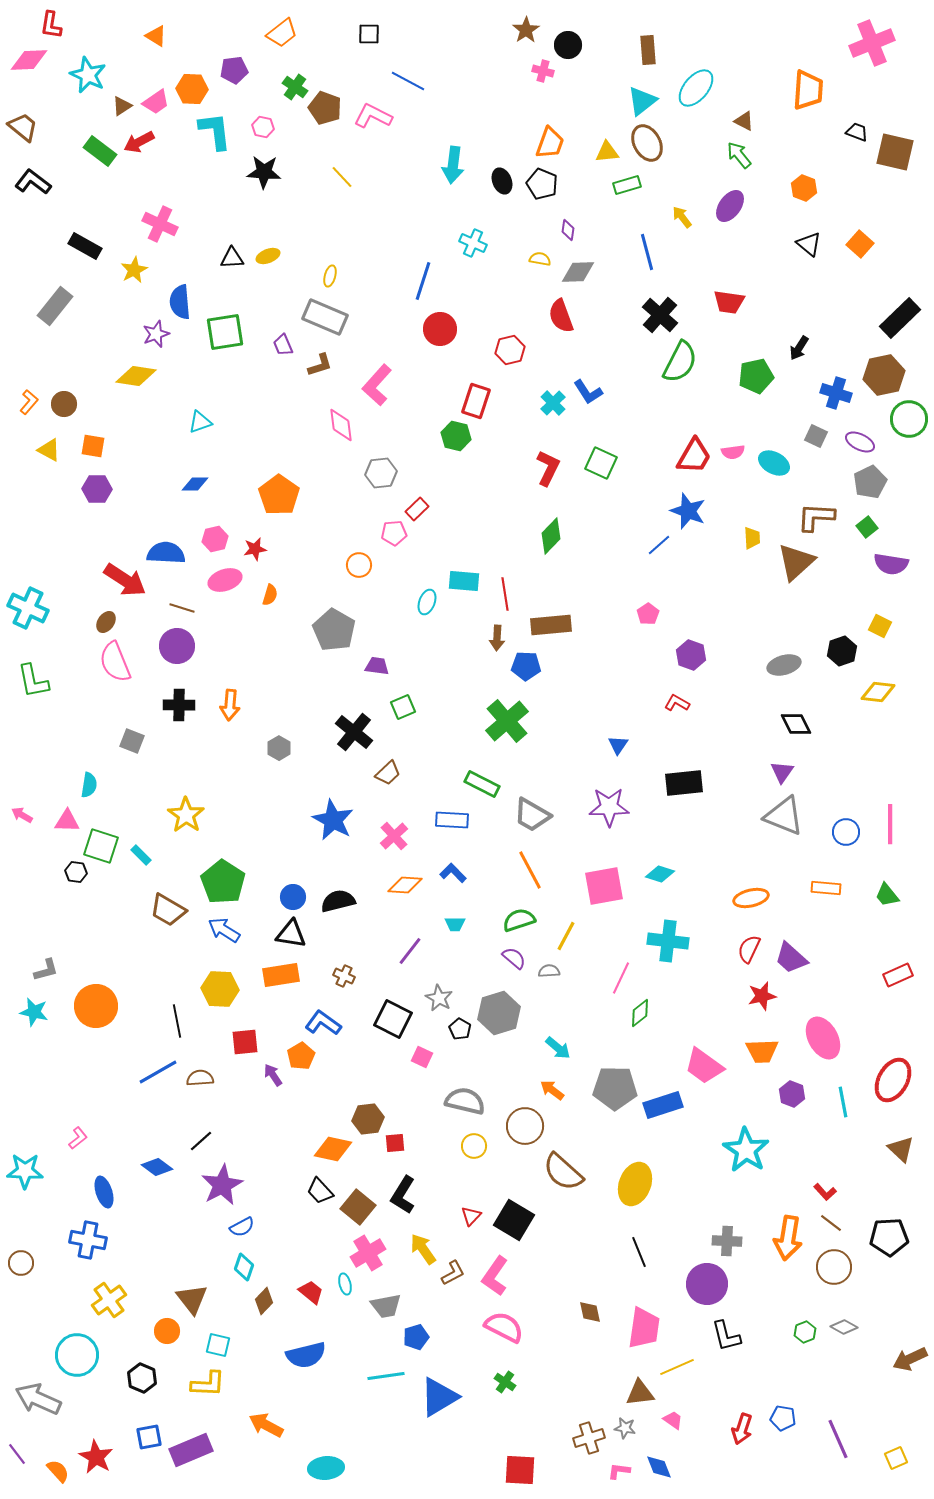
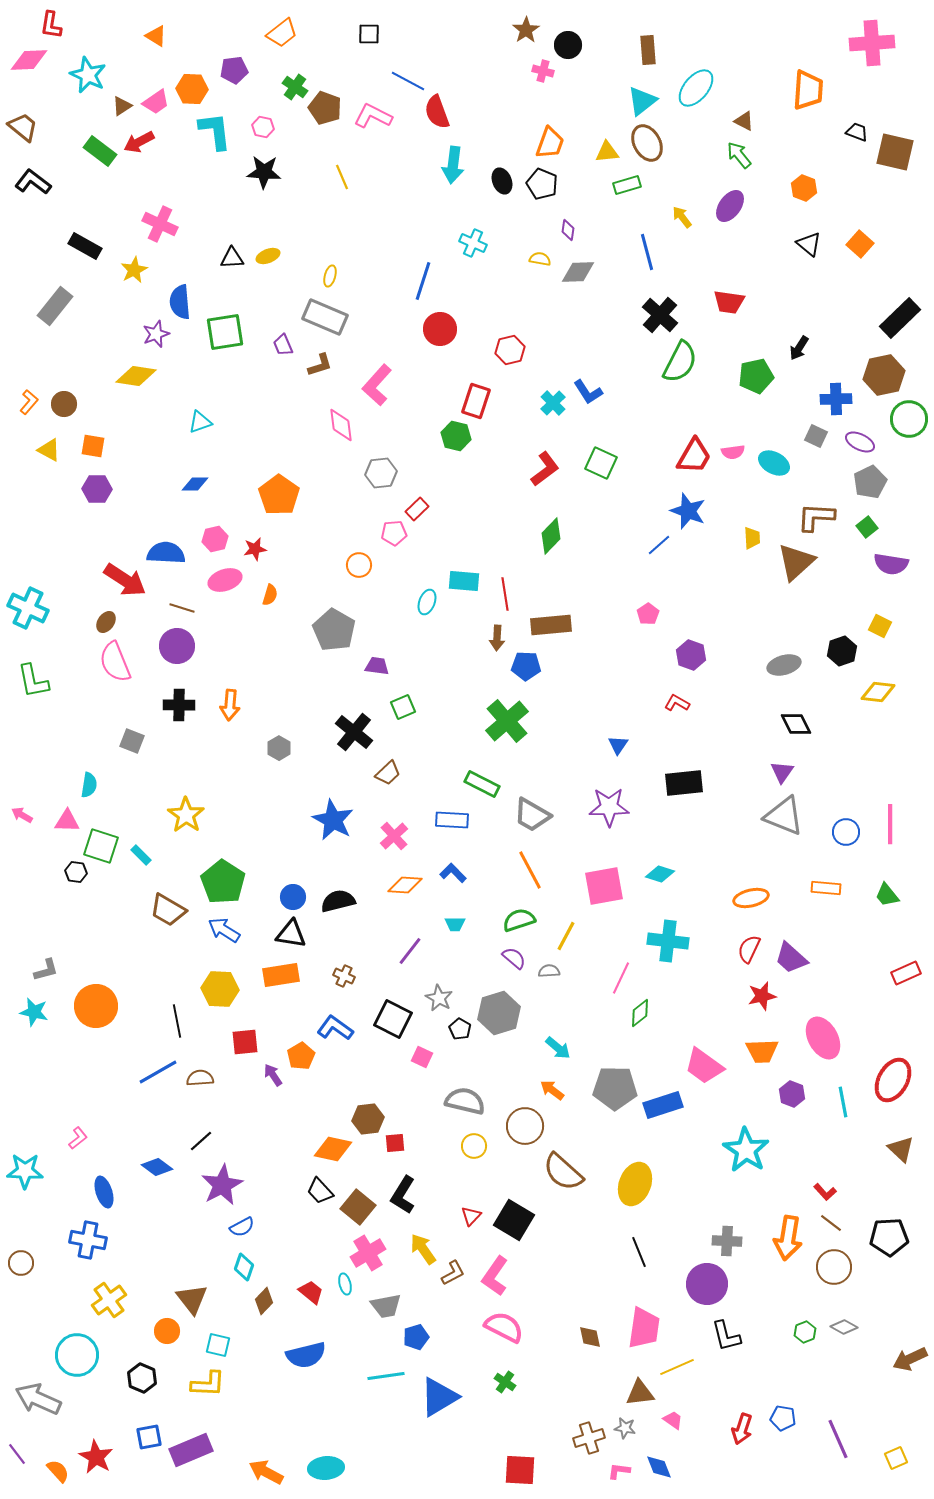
pink cross at (872, 43): rotated 18 degrees clockwise
yellow line at (342, 177): rotated 20 degrees clockwise
red semicircle at (561, 316): moved 124 px left, 204 px up
blue cross at (836, 393): moved 6 px down; rotated 20 degrees counterclockwise
red L-shape at (548, 468): moved 3 px left, 1 px down; rotated 27 degrees clockwise
red rectangle at (898, 975): moved 8 px right, 2 px up
blue L-shape at (323, 1023): moved 12 px right, 5 px down
brown diamond at (590, 1312): moved 25 px down
orange arrow at (266, 1425): moved 47 px down
